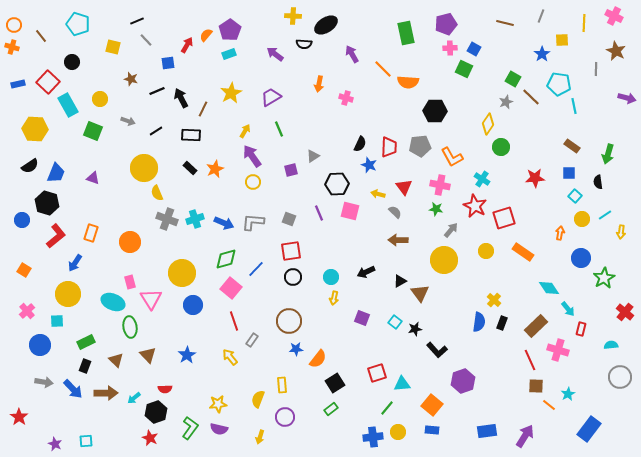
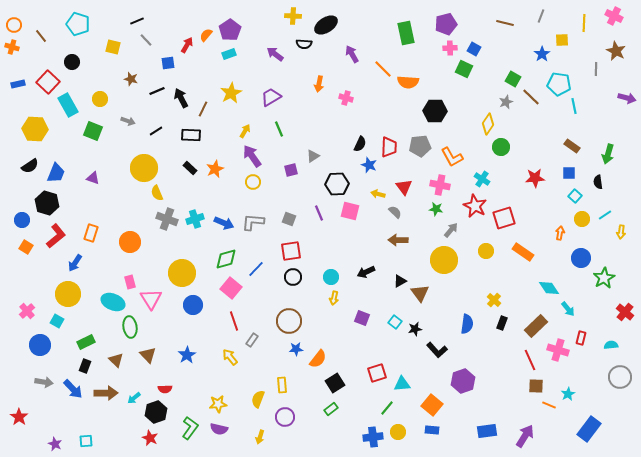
orange square at (24, 270): moved 2 px right, 23 px up
cyan square at (57, 321): rotated 32 degrees clockwise
blue semicircle at (479, 322): moved 12 px left, 2 px down
red rectangle at (581, 329): moved 9 px down
orange line at (549, 405): rotated 16 degrees counterclockwise
